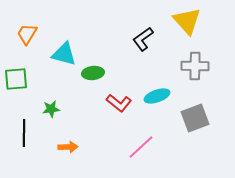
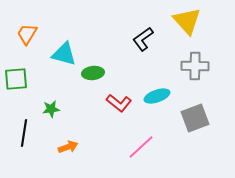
black line: rotated 8 degrees clockwise
orange arrow: rotated 18 degrees counterclockwise
